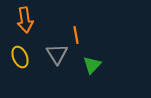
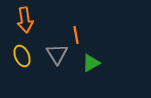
yellow ellipse: moved 2 px right, 1 px up
green triangle: moved 1 px left, 2 px up; rotated 18 degrees clockwise
